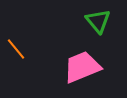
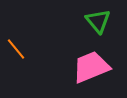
pink trapezoid: moved 9 px right
